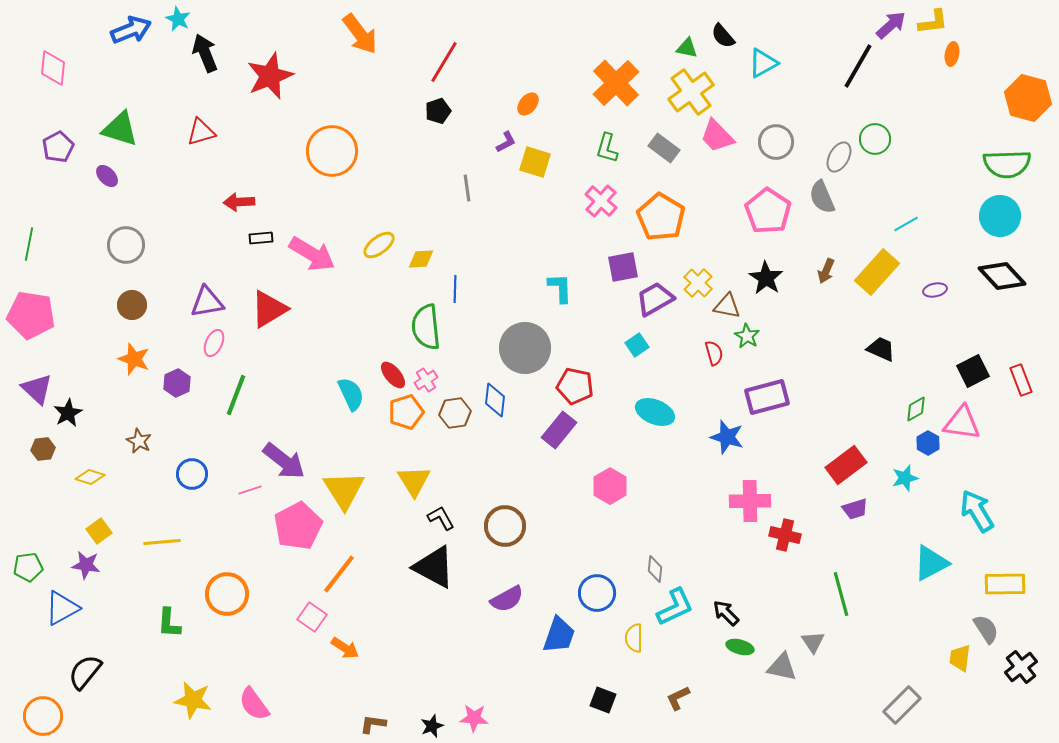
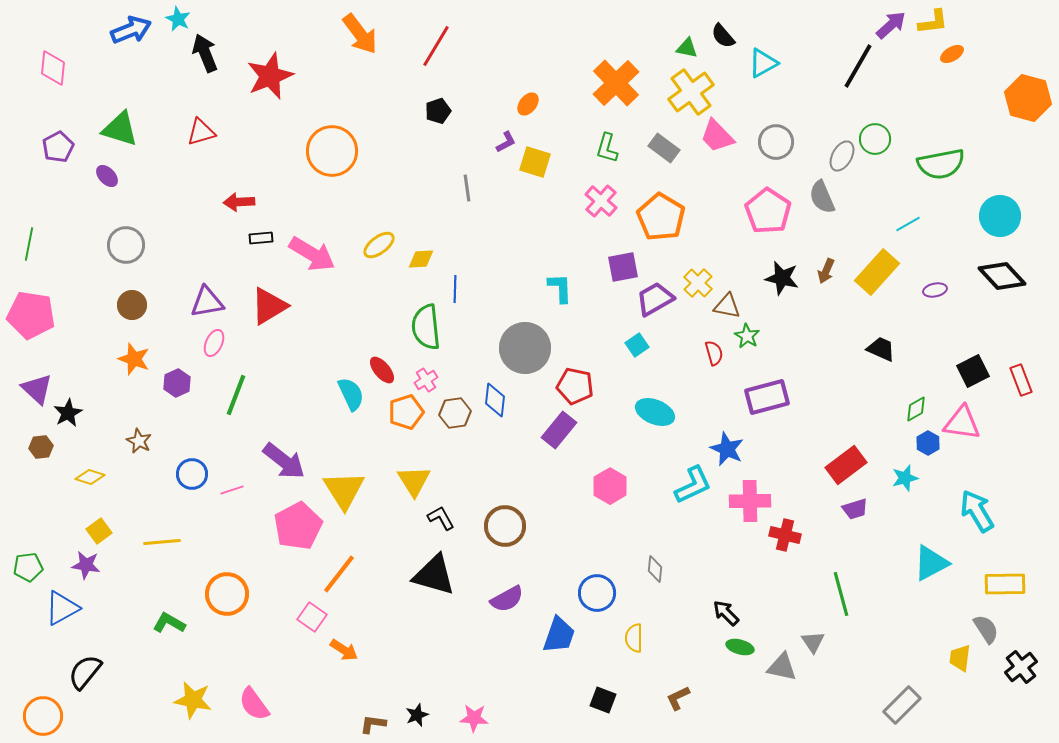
orange ellipse at (952, 54): rotated 50 degrees clockwise
red line at (444, 62): moved 8 px left, 16 px up
gray ellipse at (839, 157): moved 3 px right, 1 px up
green semicircle at (1007, 164): moved 66 px left; rotated 9 degrees counterclockwise
cyan line at (906, 224): moved 2 px right
black star at (766, 278): moved 16 px right; rotated 20 degrees counterclockwise
red triangle at (269, 309): moved 3 px up
red ellipse at (393, 375): moved 11 px left, 5 px up
blue star at (727, 437): moved 12 px down; rotated 8 degrees clockwise
brown hexagon at (43, 449): moved 2 px left, 2 px up
pink line at (250, 490): moved 18 px left
black triangle at (434, 567): moved 8 px down; rotated 12 degrees counterclockwise
cyan L-shape at (675, 607): moved 18 px right, 122 px up
green L-shape at (169, 623): rotated 116 degrees clockwise
orange arrow at (345, 648): moved 1 px left, 2 px down
black star at (432, 726): moved 15 px left, 11 px up
